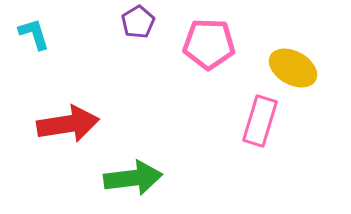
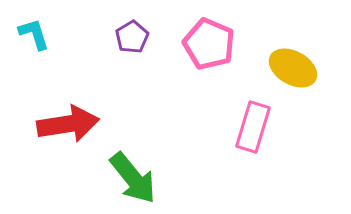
purple pentagon: moved 6 px left, 15 px down
pink pentagon: rotated 21 degrees clockwise
pink rectangle: moved 7 px left, 6 px down
green arrow: rotated 58 degrees clockwise
